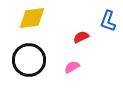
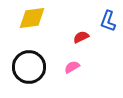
black circle: moved 7 px down
